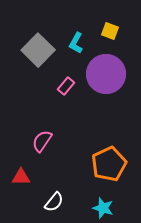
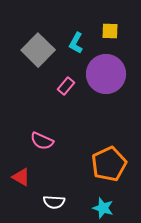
yellow square: rotated 18 degrees counterclockwise
pink semicircle: rotated 100 degrees counterclockwise
red triangle: rotated 30 degrees clockwise
white semicircle: rotated 55 degrees clockwise
